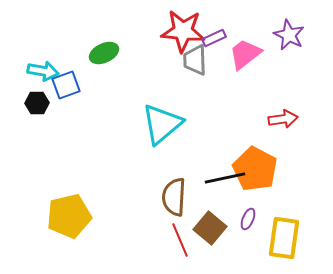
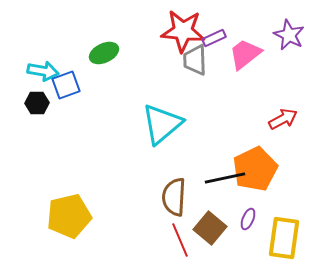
red arrow: rotated 20 degrees counterclockwise
orange pentagon: rotated 18 degrees clockwise
